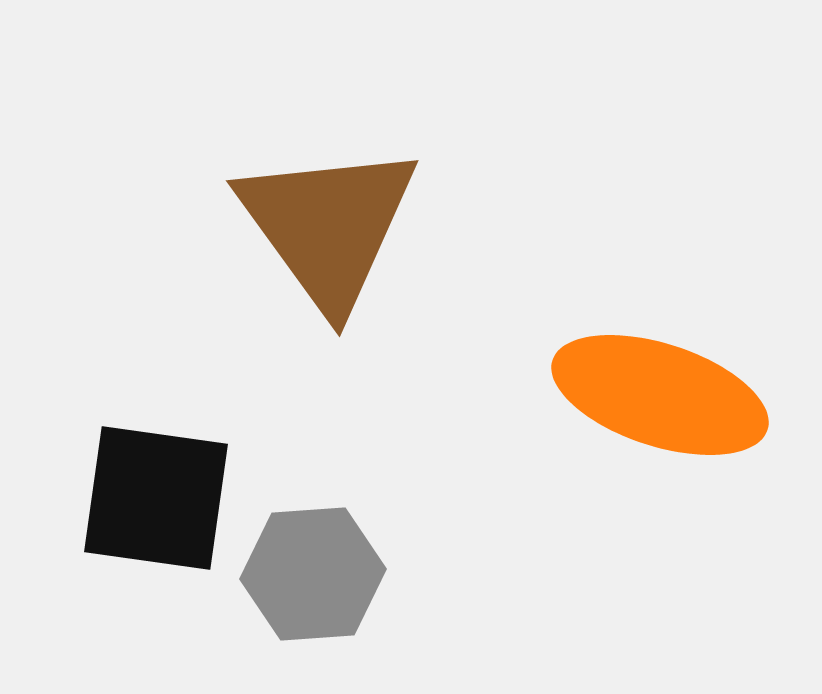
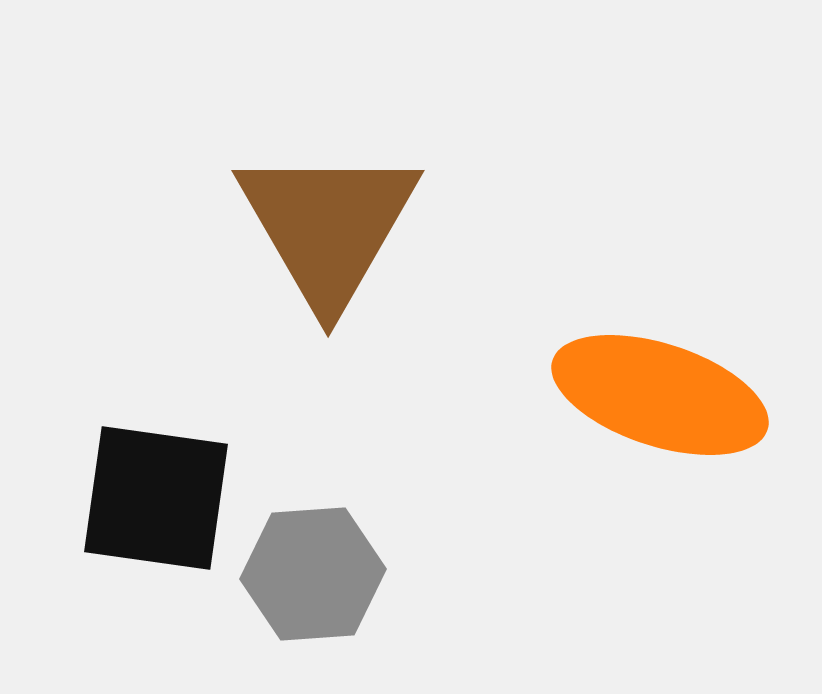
brown triangle: rotated 6 degrees clockwise
